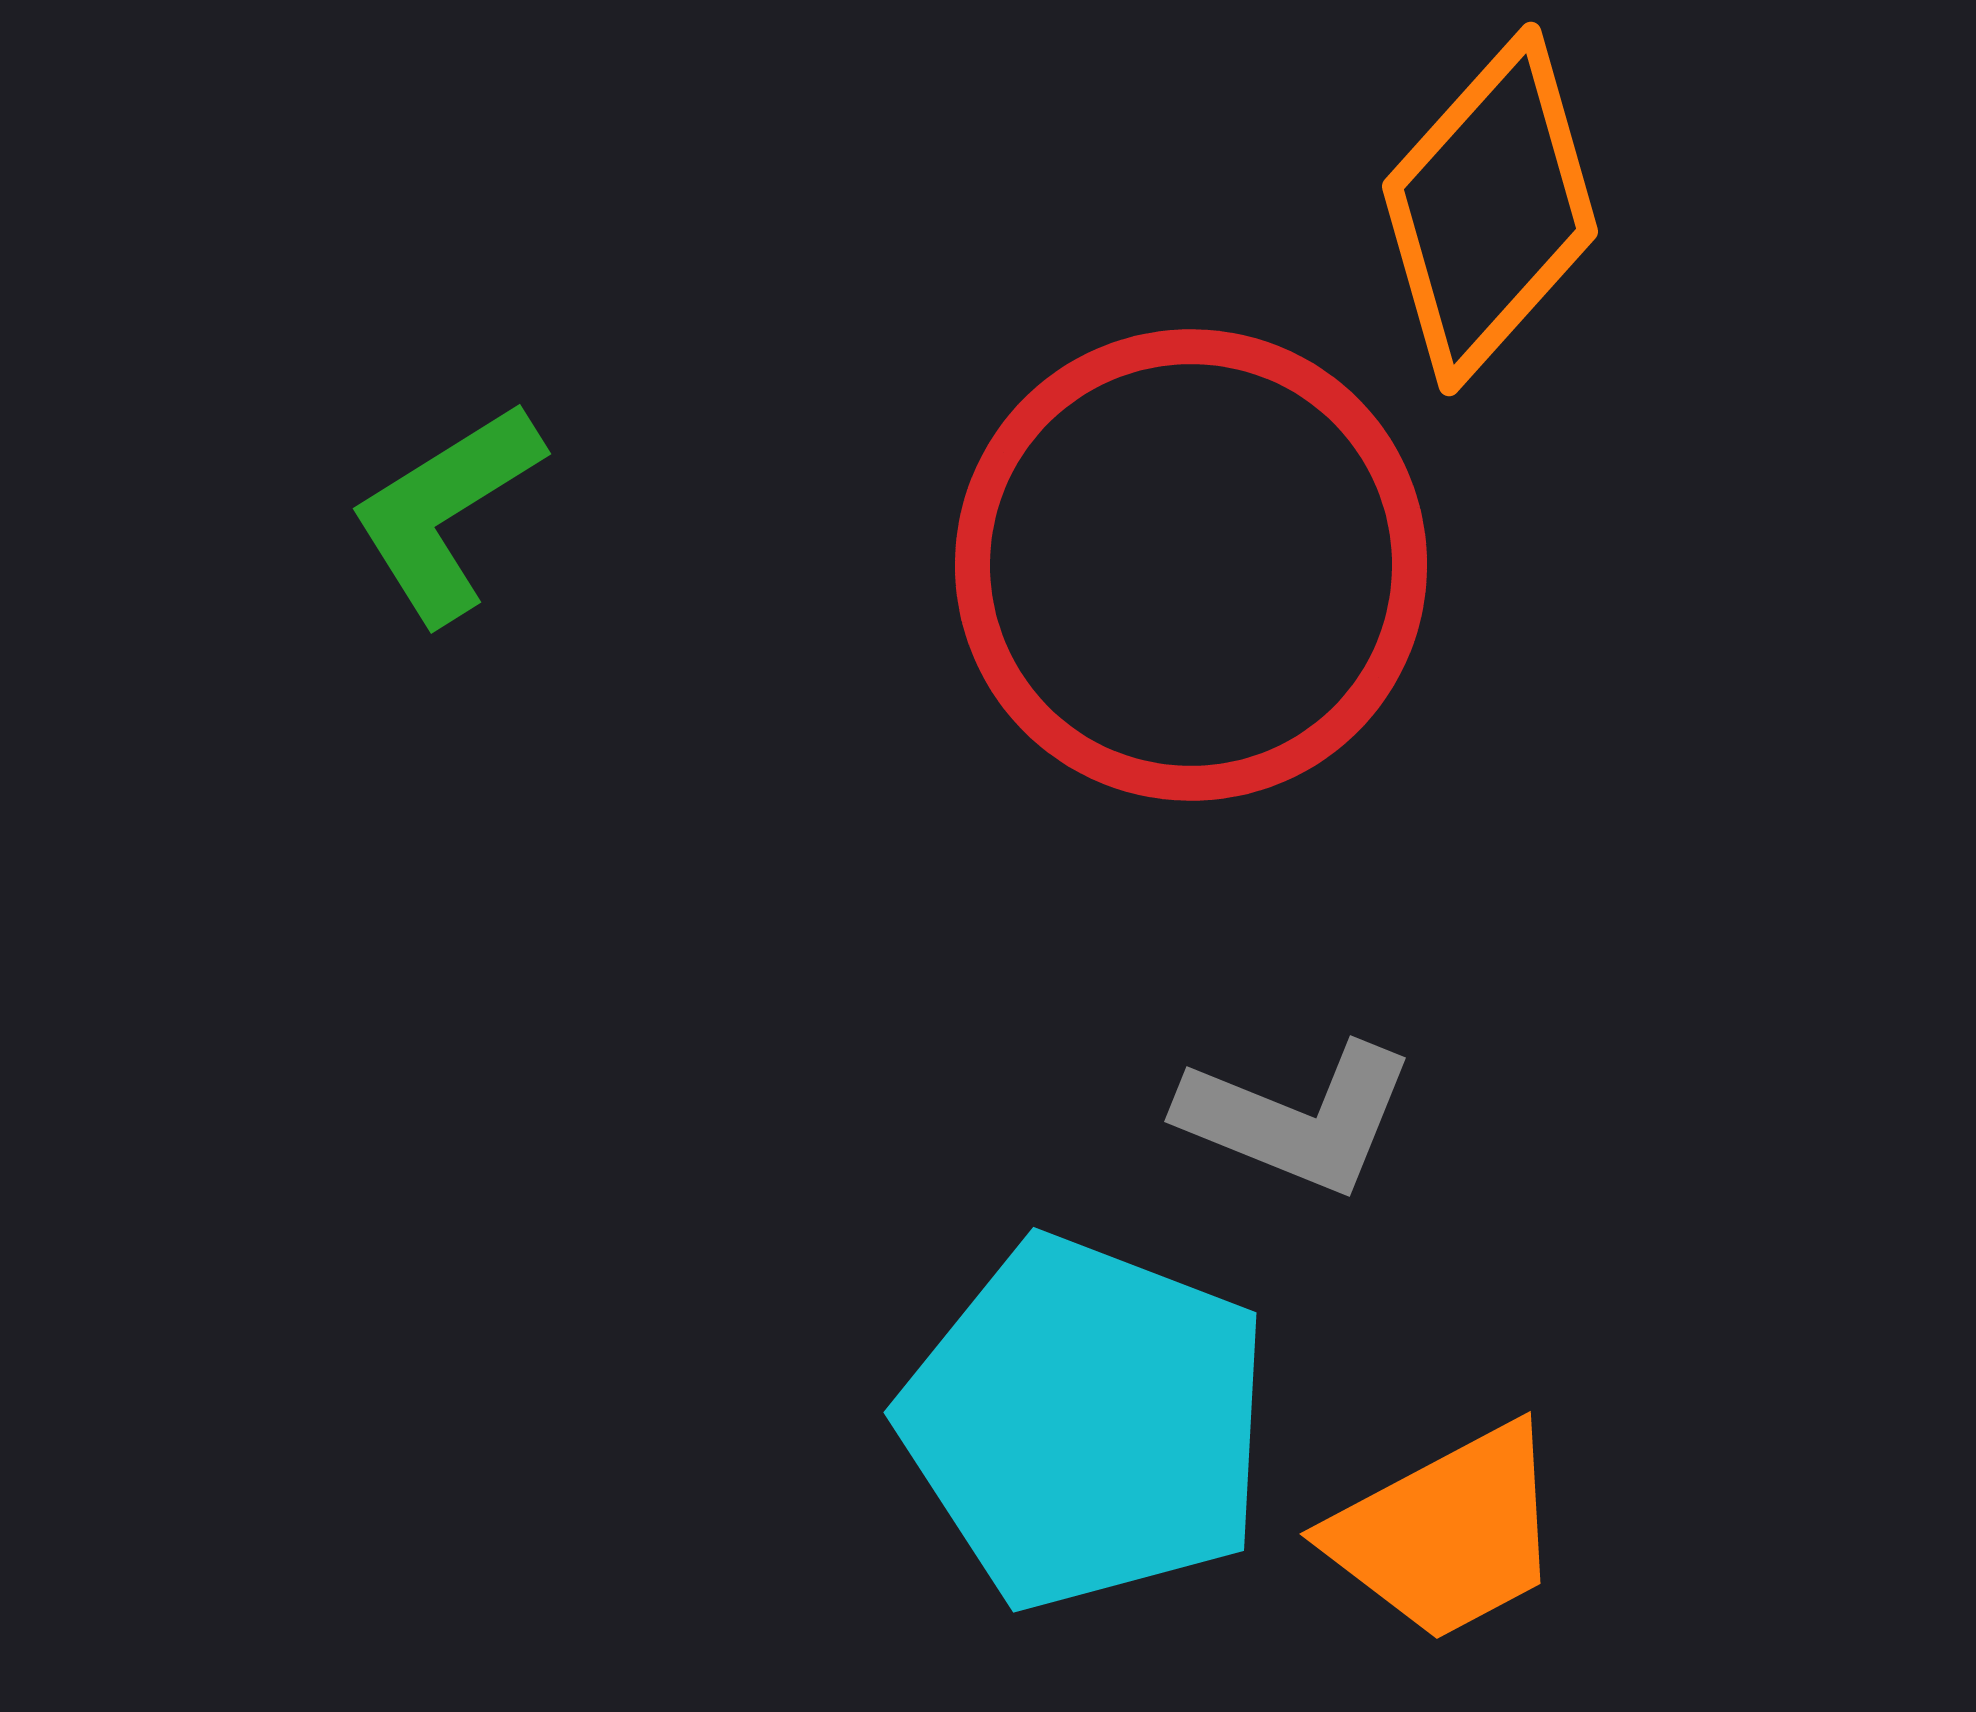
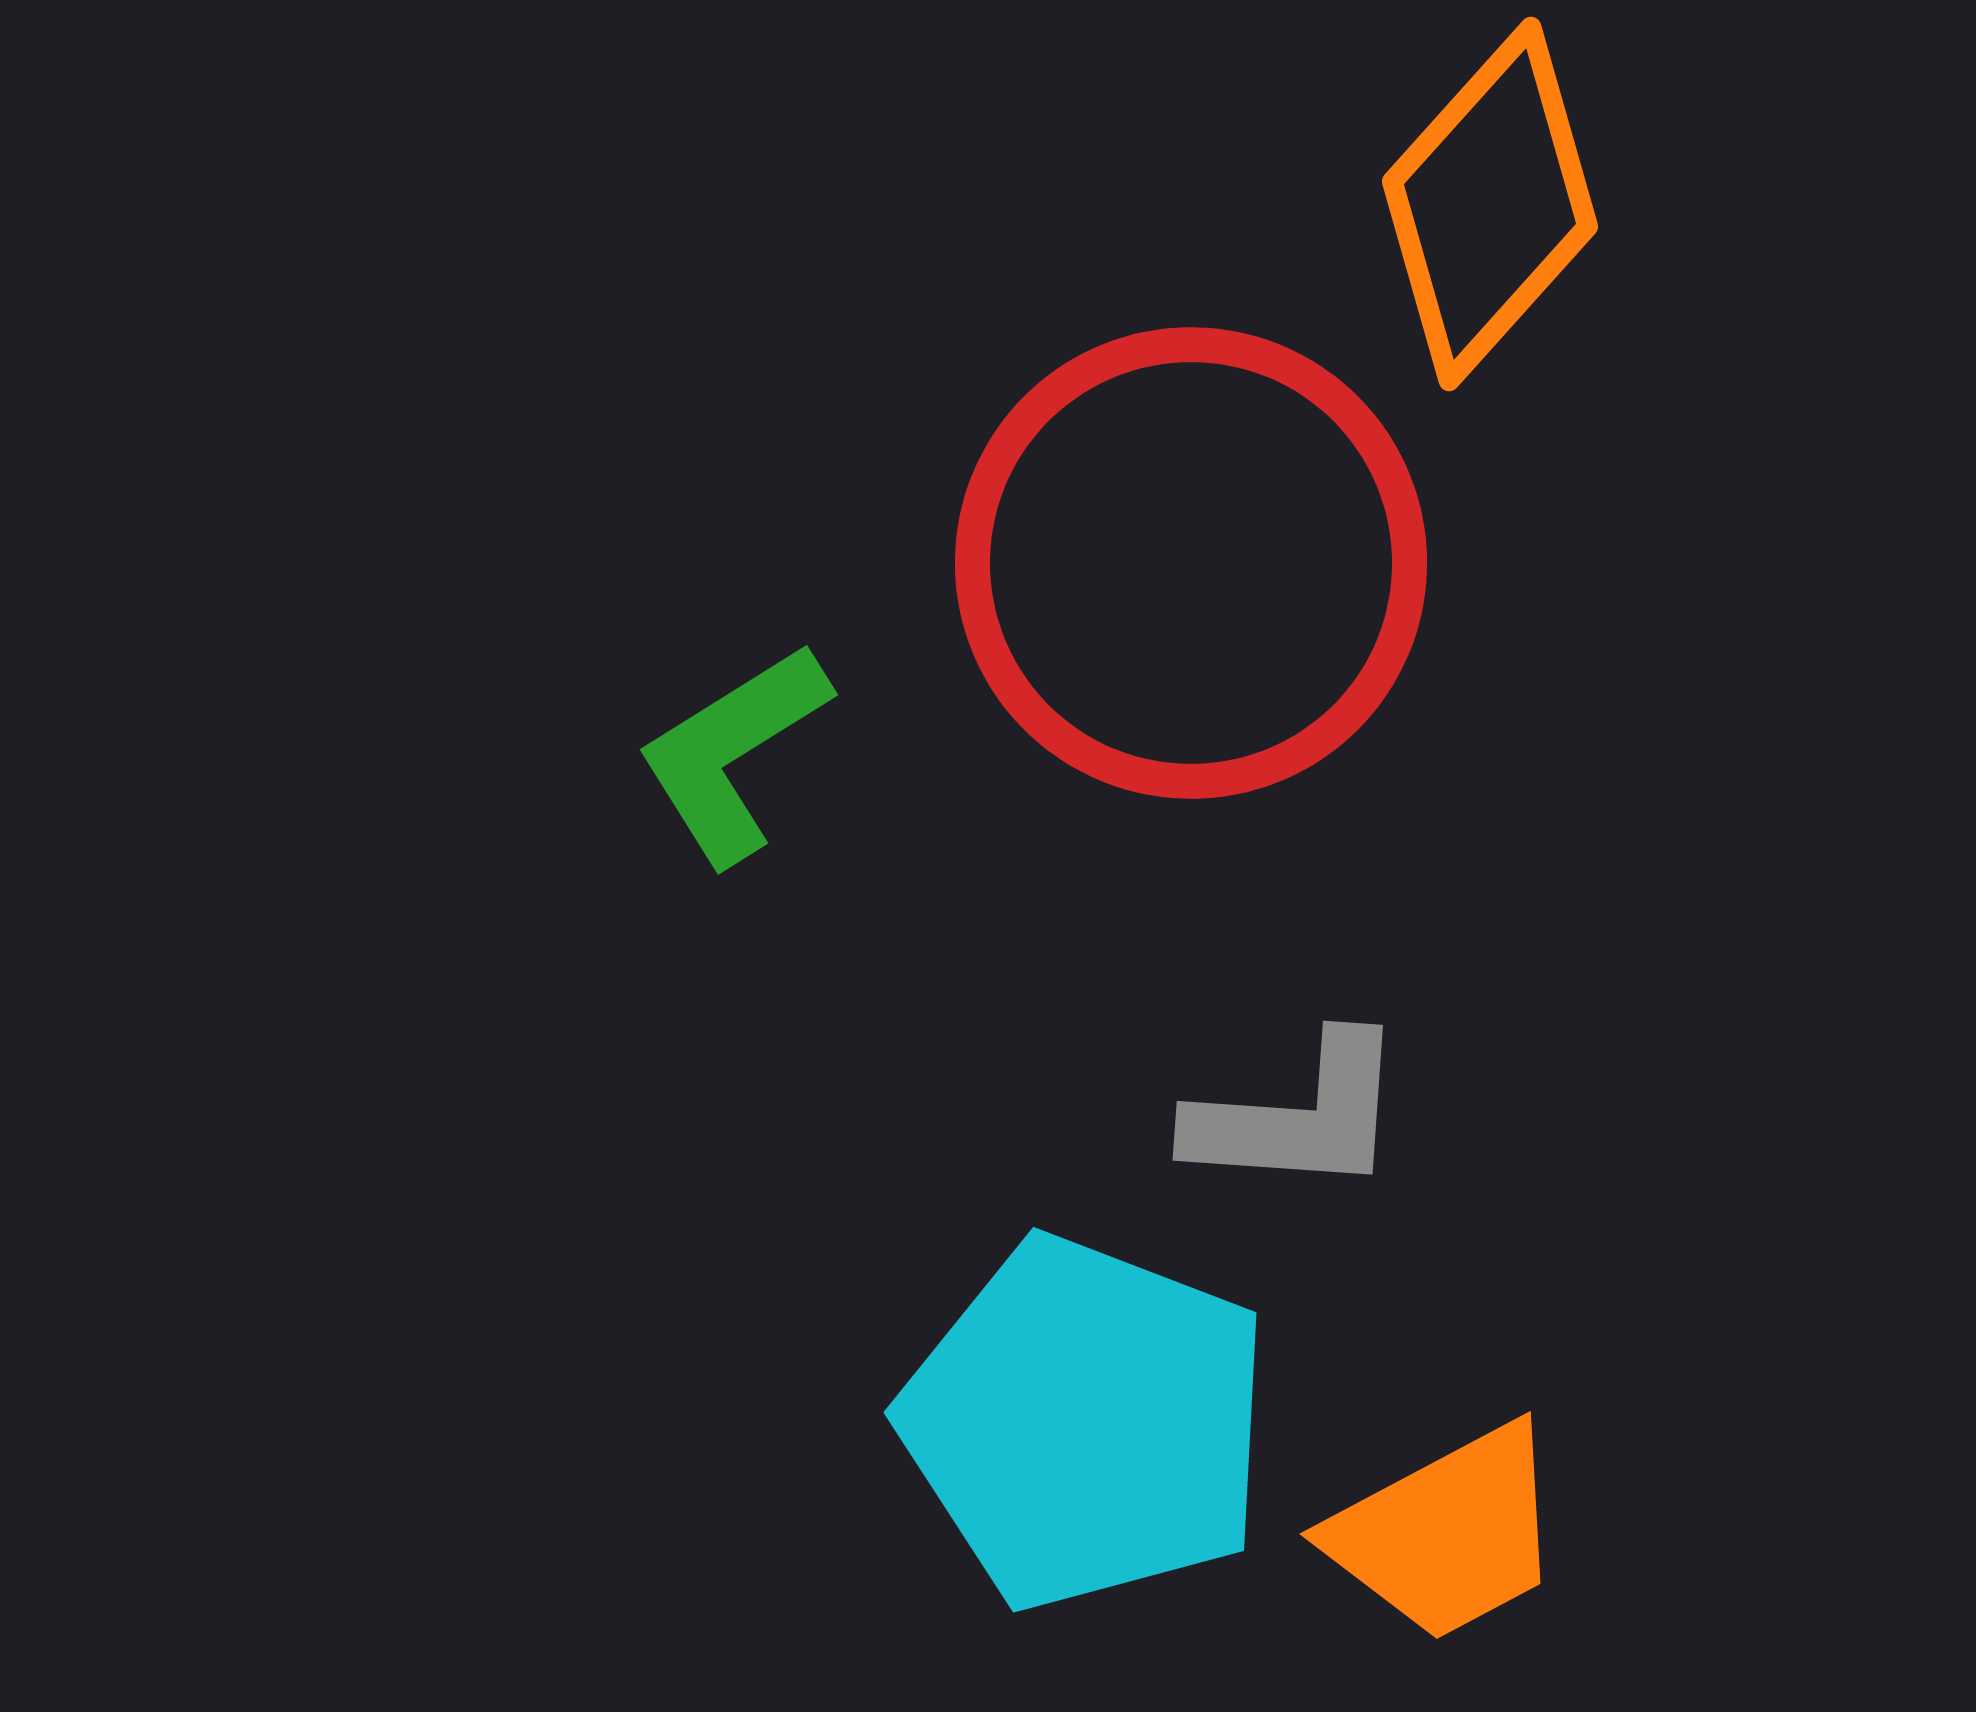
orange diamond: moved 5 px up
green L-shape: moved 287 px right, 241 px down
red circle: moved 2 px up
gray L-shape: moved 1 px right, 2 px up; rotated 18 degrees counterclockwise
